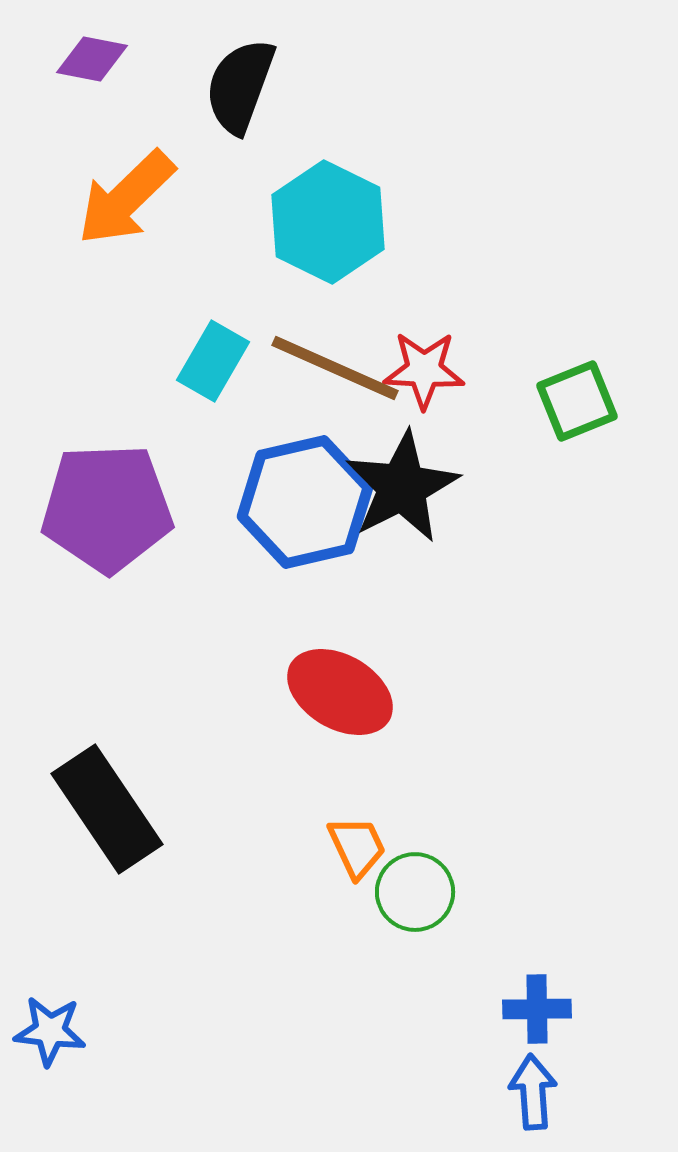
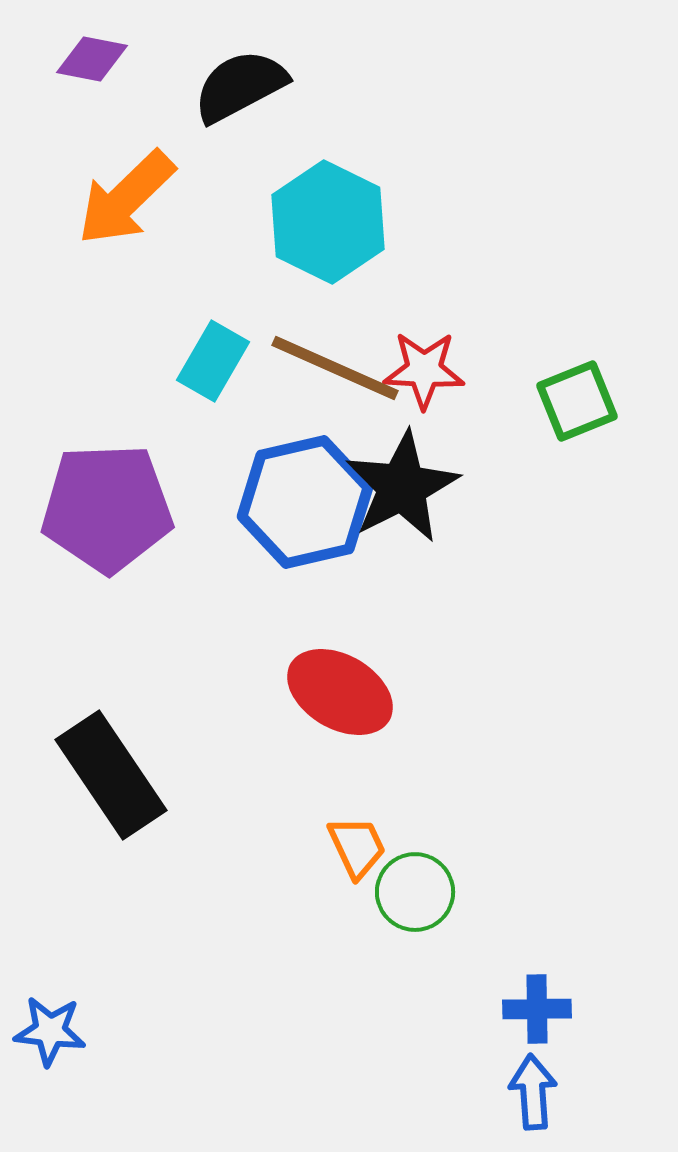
black semicircle: rotated 42 degrees clockwise
black rectangle: moved 4 px right, 34 px up
